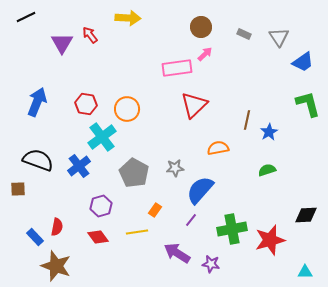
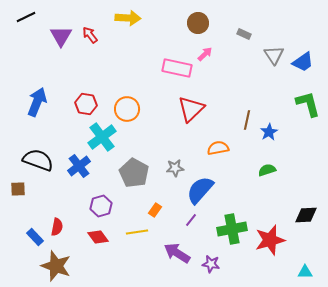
brown circle: moved 3 px left, 4 px up
gray triangle: moved 5 px left, 18 px down
purple triangle: moved 1 px left, 7 px up
pink rectangle: rotated 20 degrees clockwise
red triangle: moved 3 px left, 4 px down
